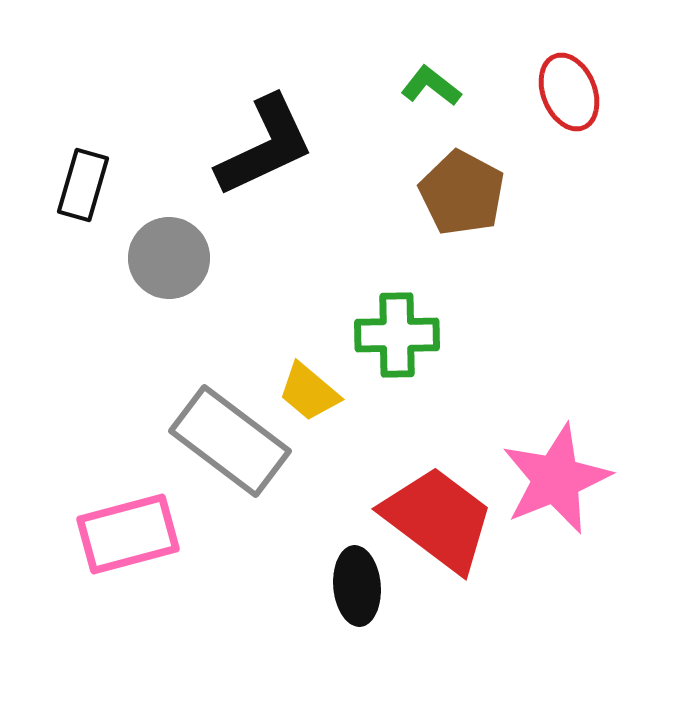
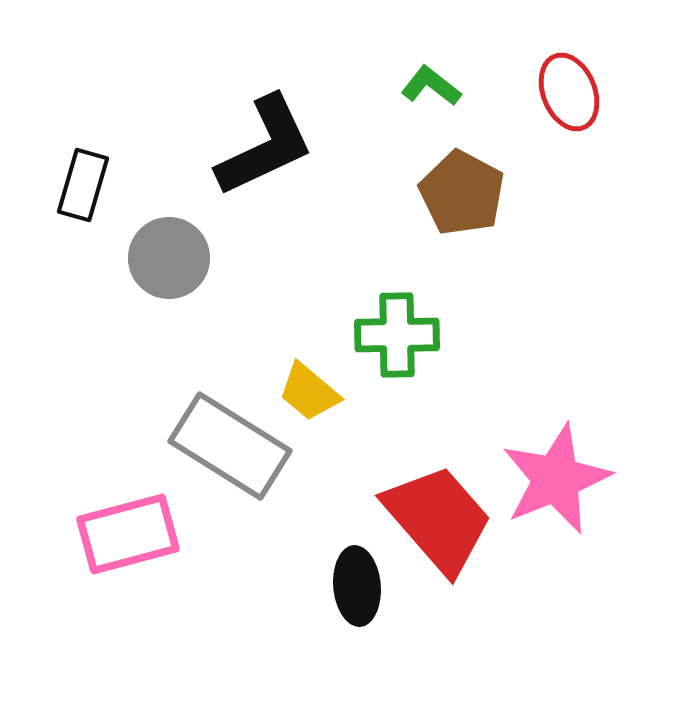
gray rectangle: moved 5 px down; rotated 5 degrees counterclockwise
red trapezoid: rotated 12 degrees clockwise
